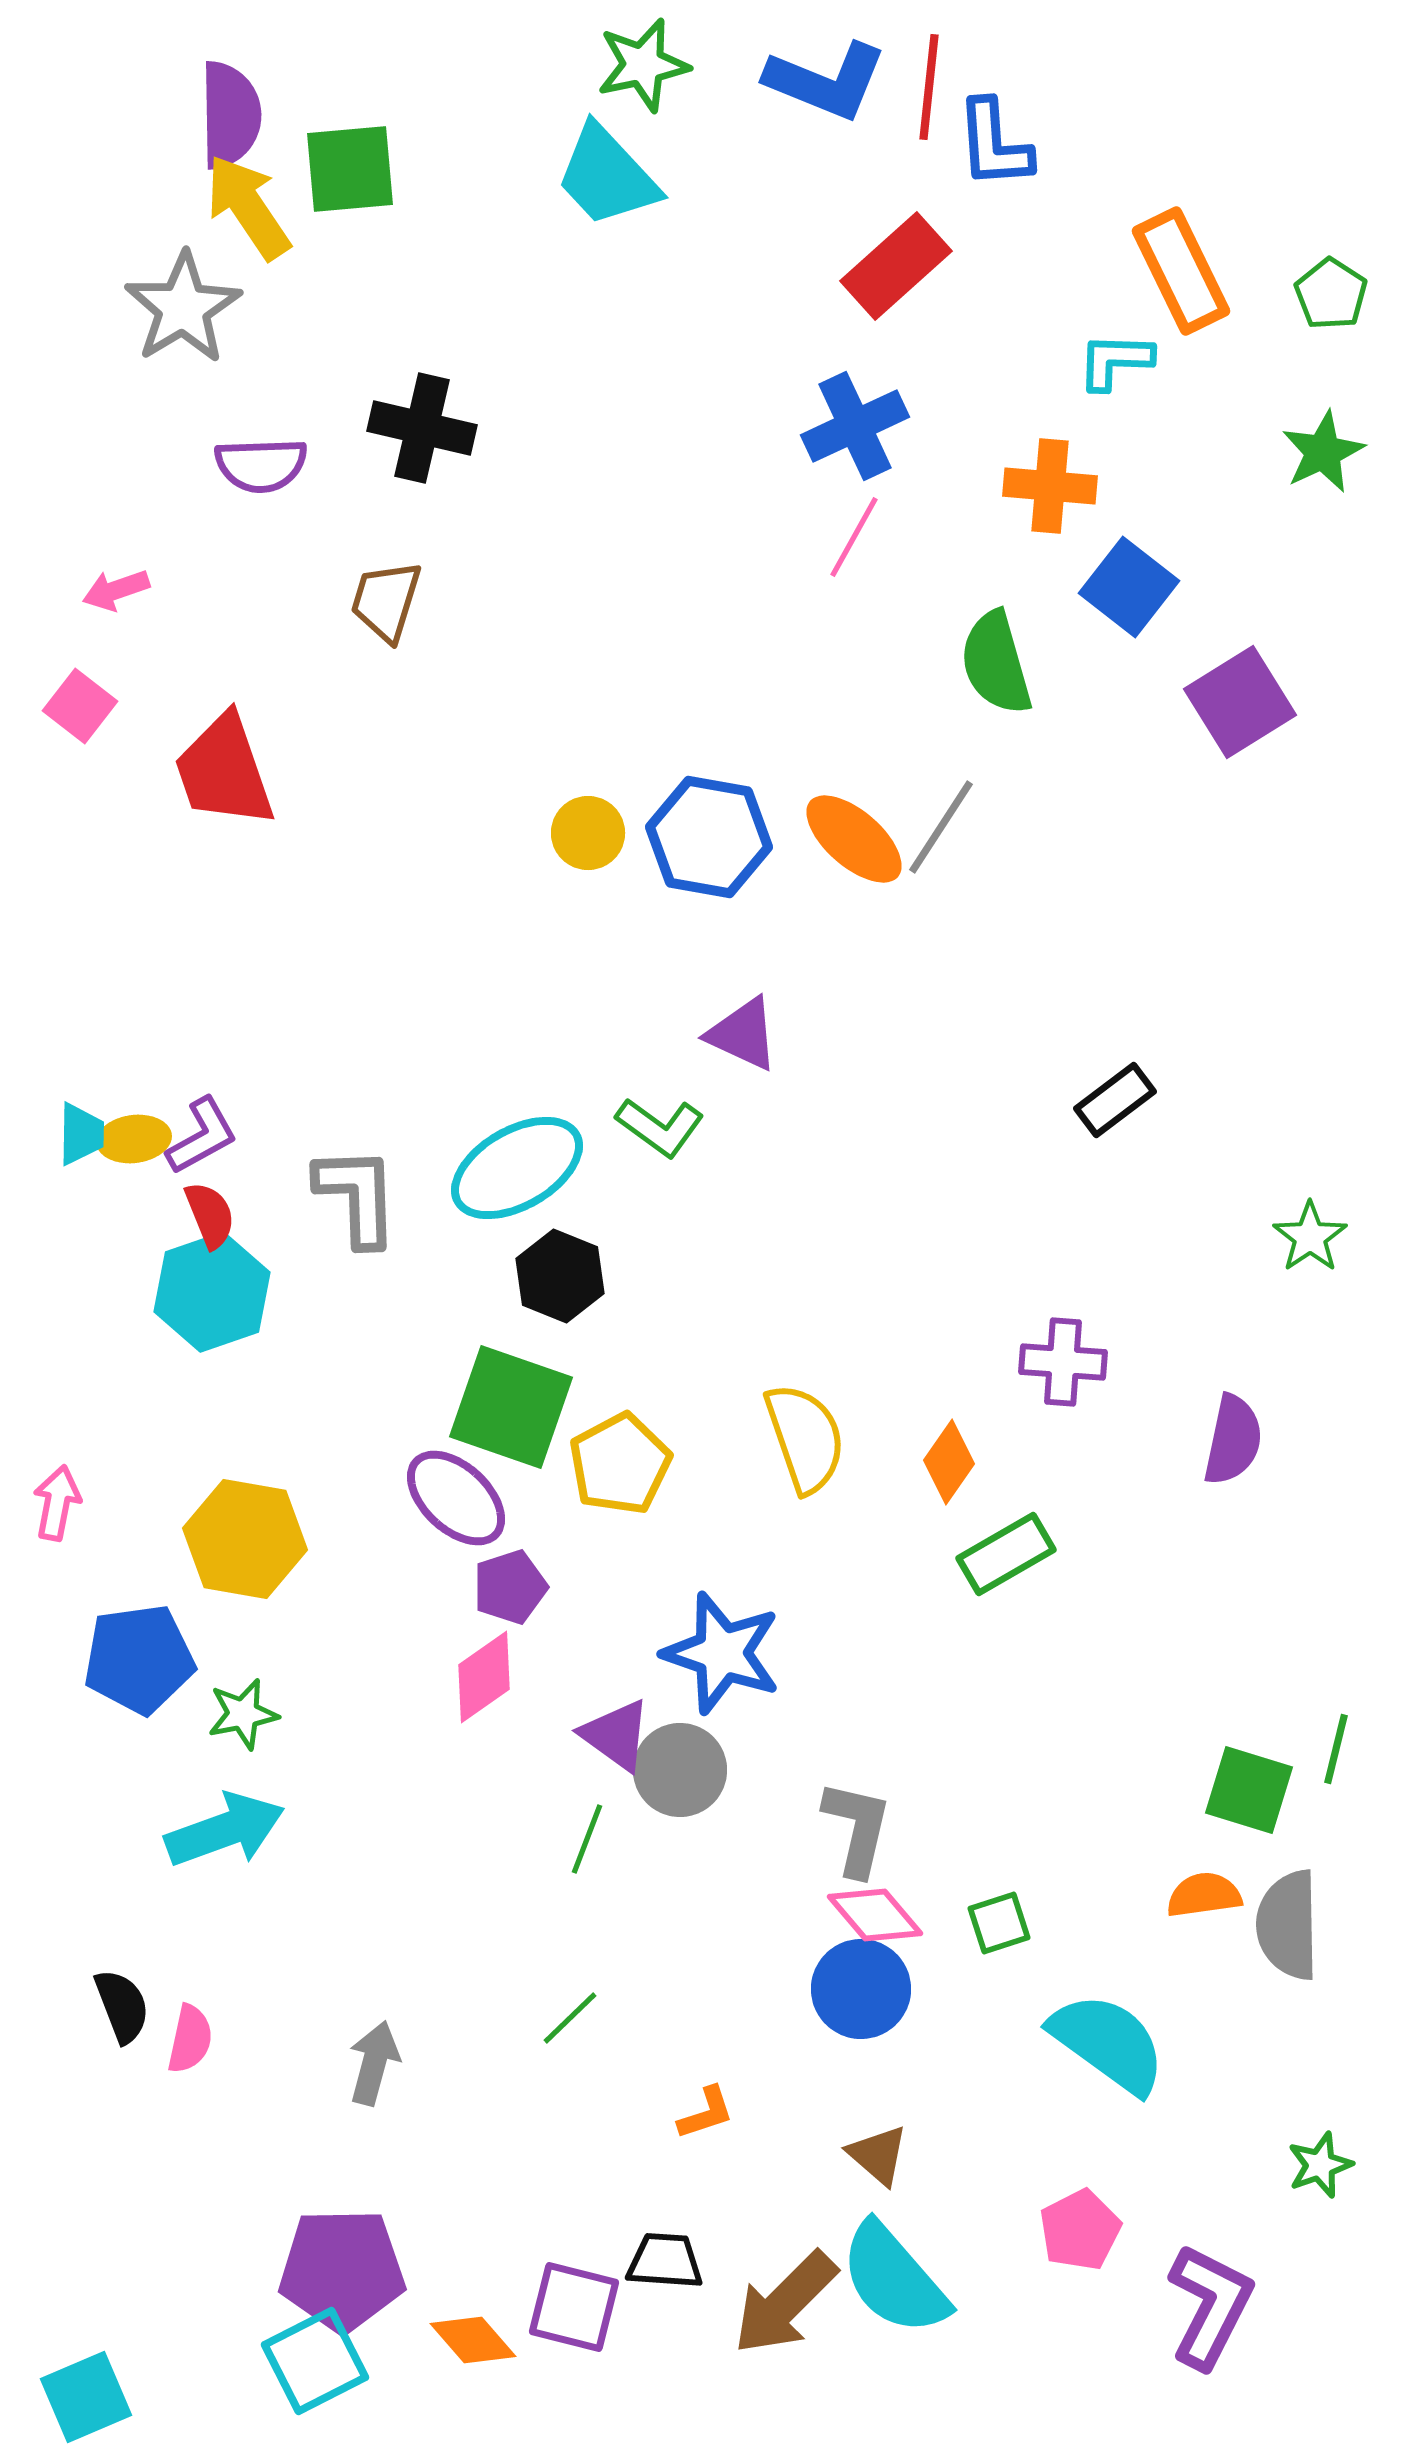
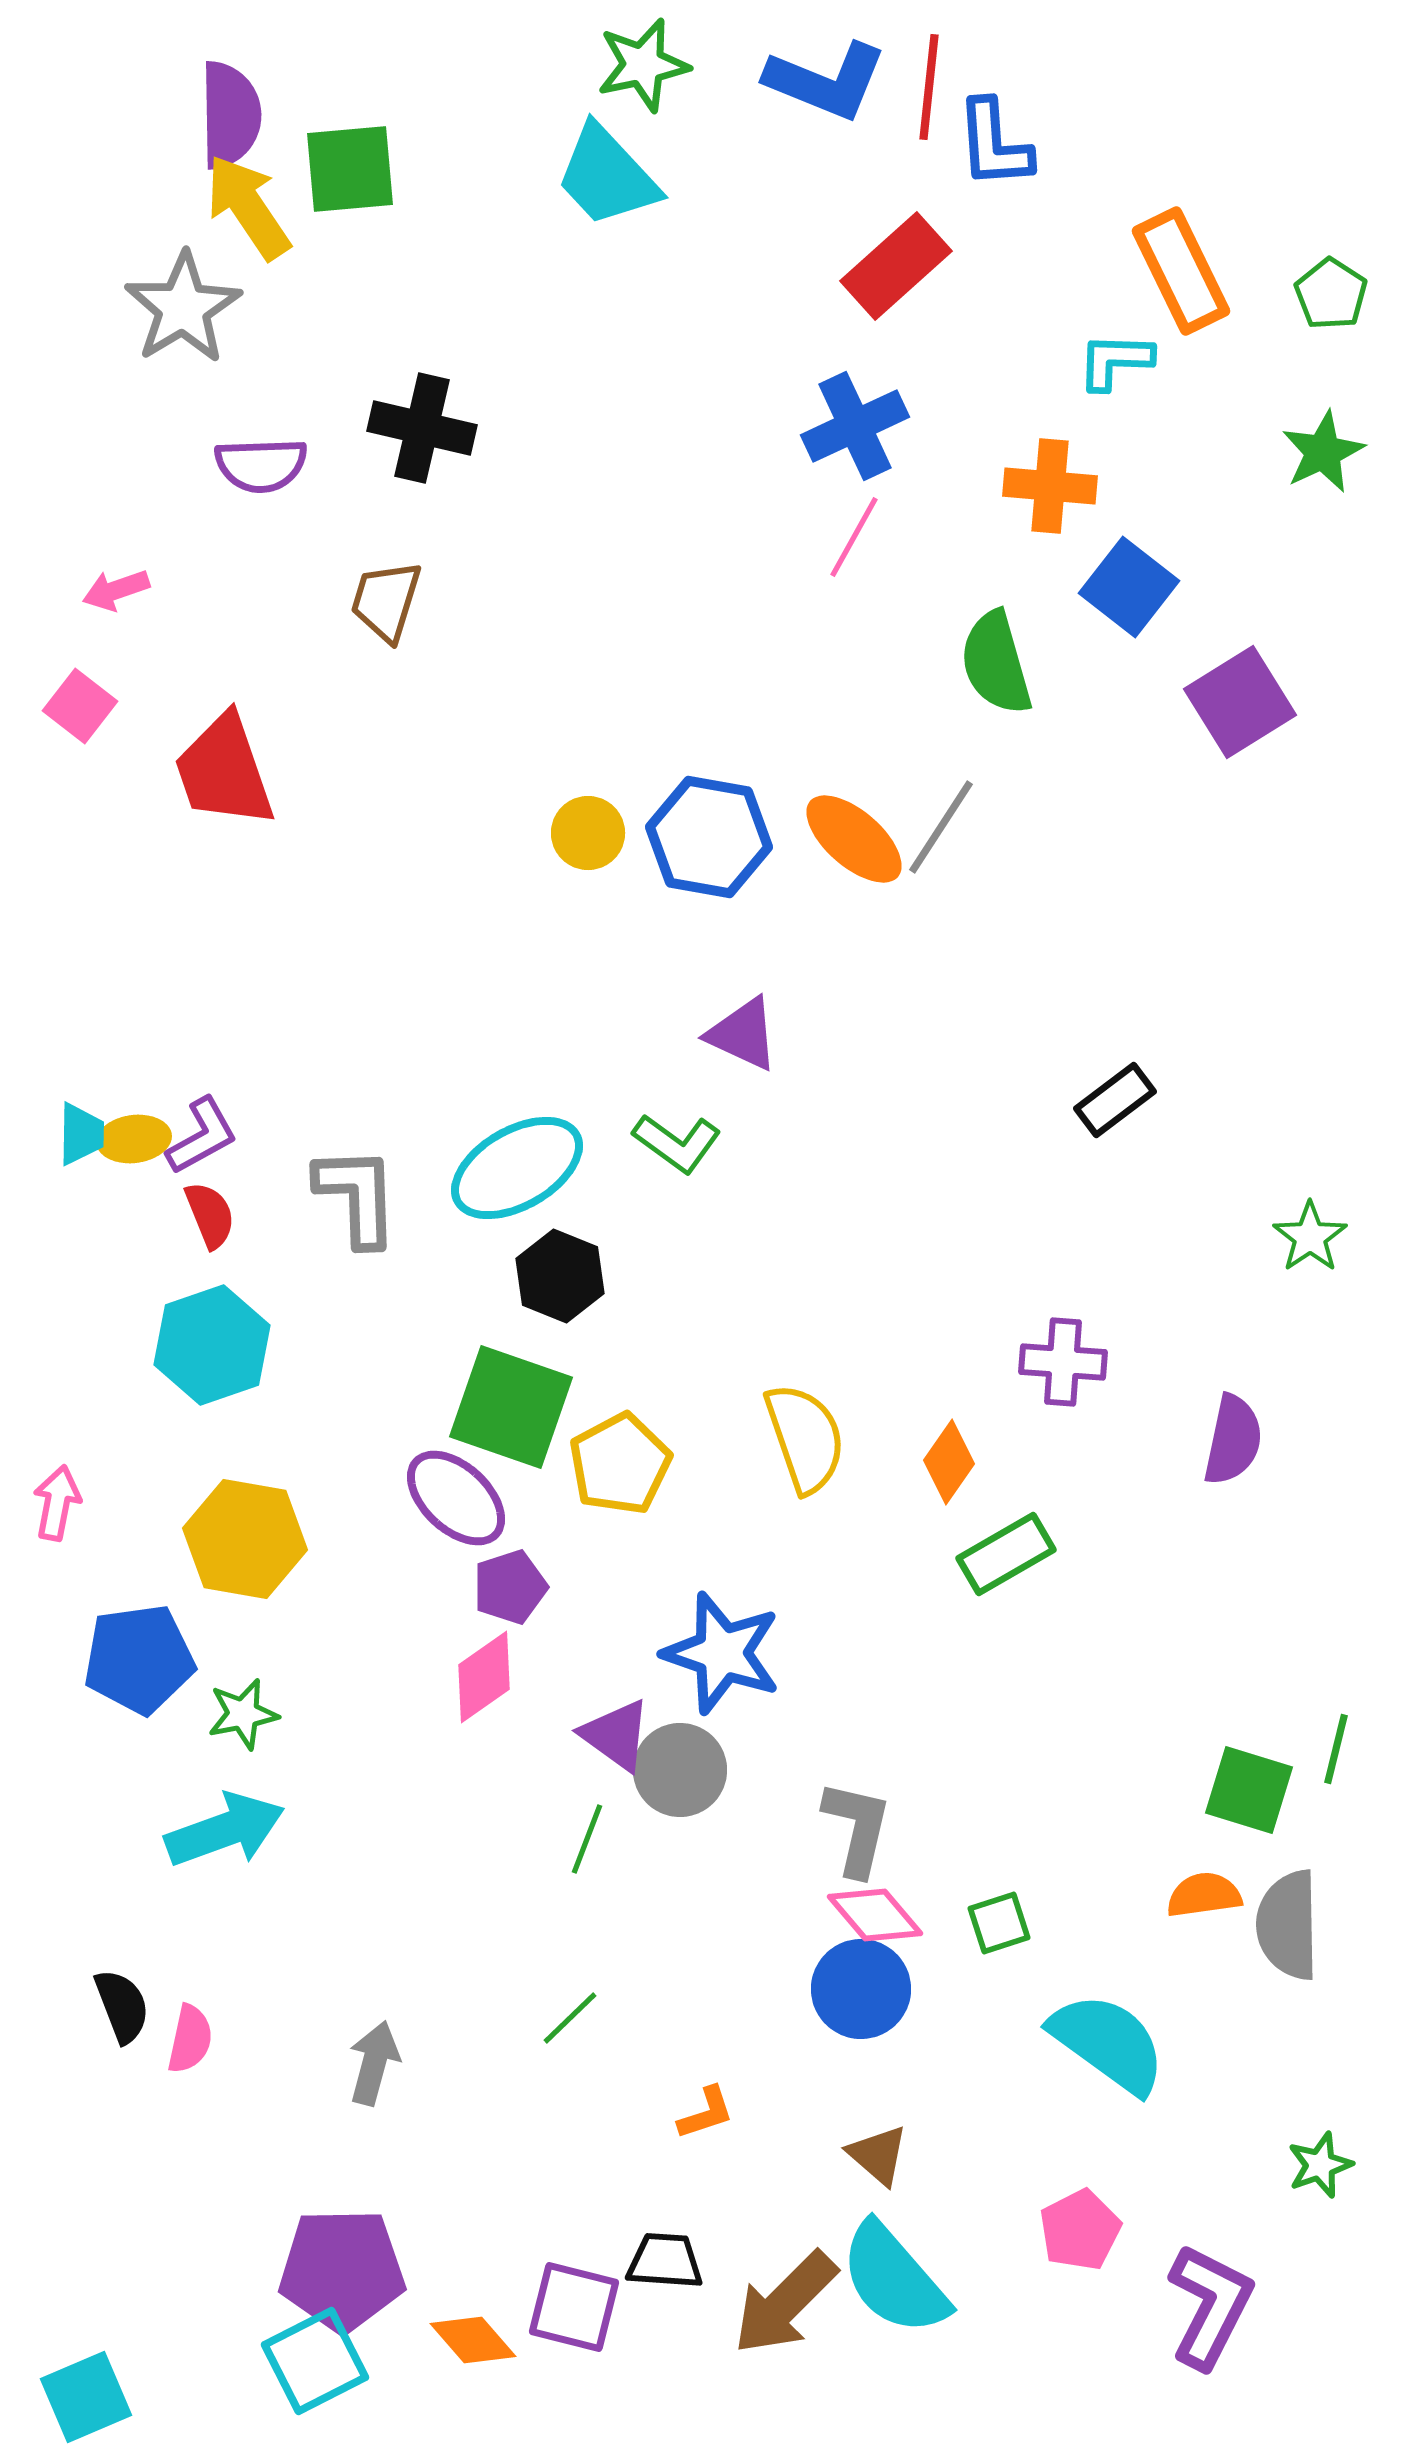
green L-shape at (660, 1127): moved 17 px right, 16 px down
cyan hexagon at (212, 1292): moved 53 px down
